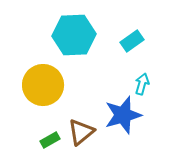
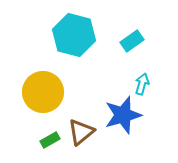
cyan hexagon: rotated 18 degrees clockwise
yellow circle: moved 7 px down
